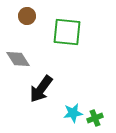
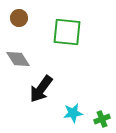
brown circle: moved 8 px left, 2 px down
green cross: moved 7 px right, 1 px down
